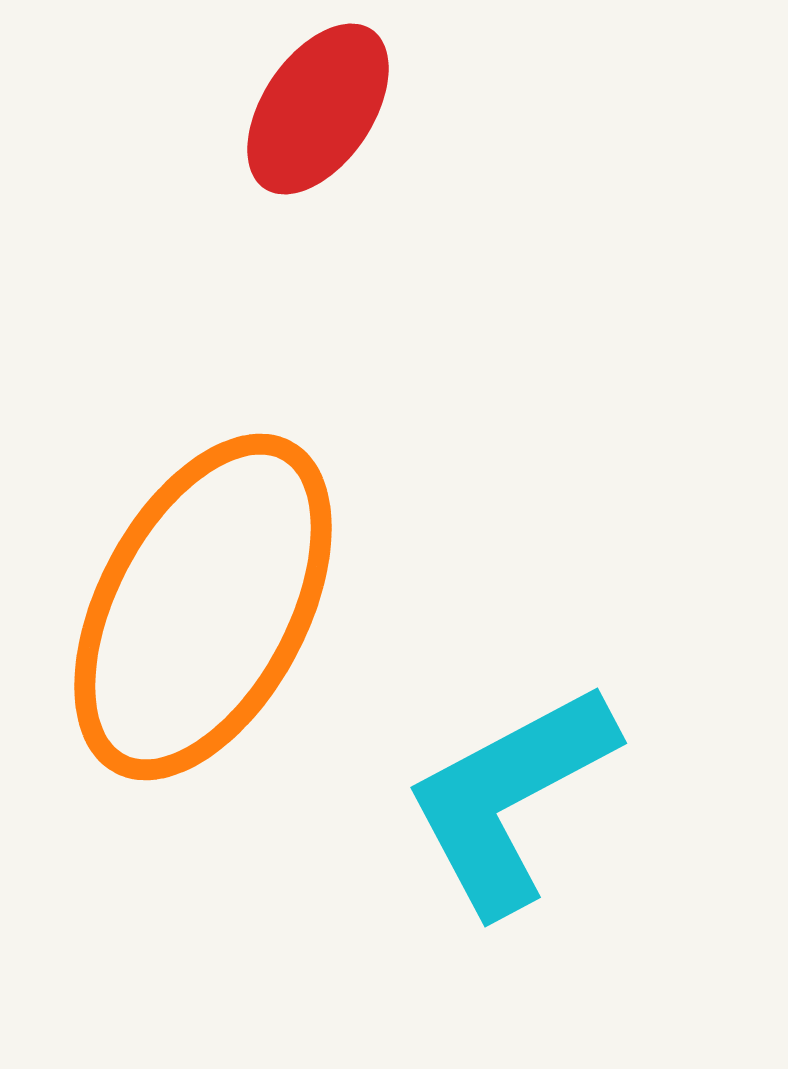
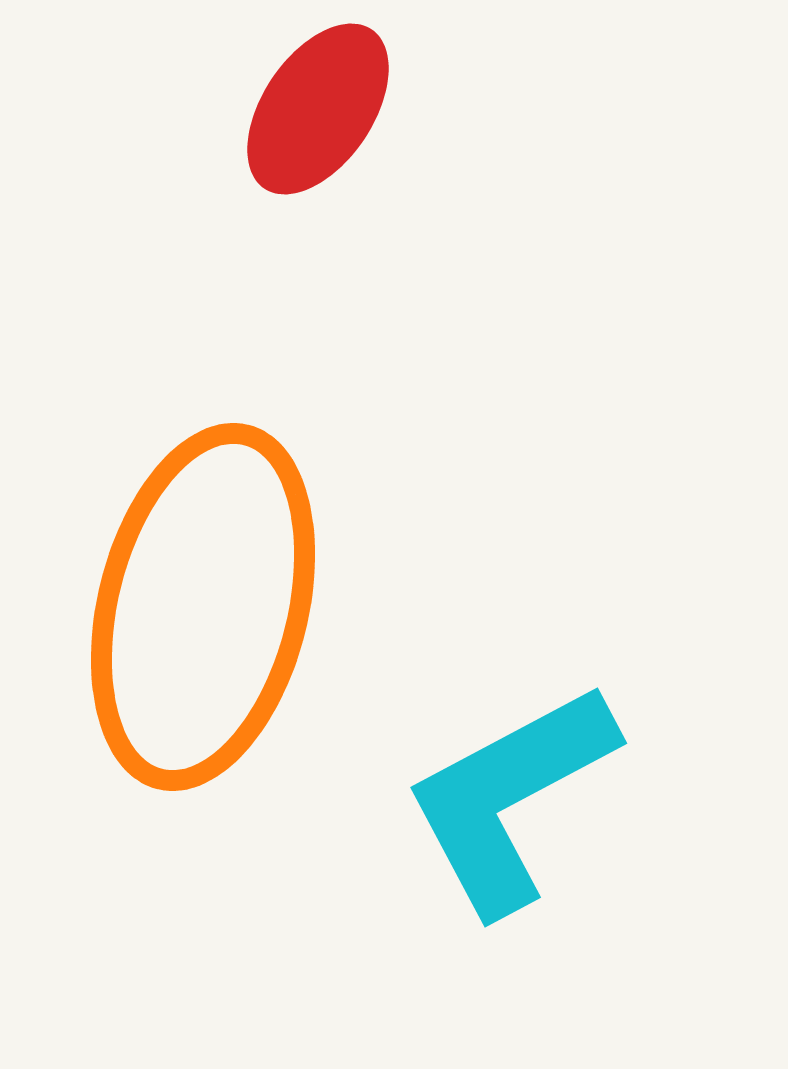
orange ellipse: rotated 14 degrees counterclockwise
